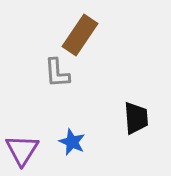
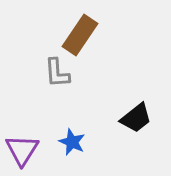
black trapezoid: rotated 56 degrees clockwise
